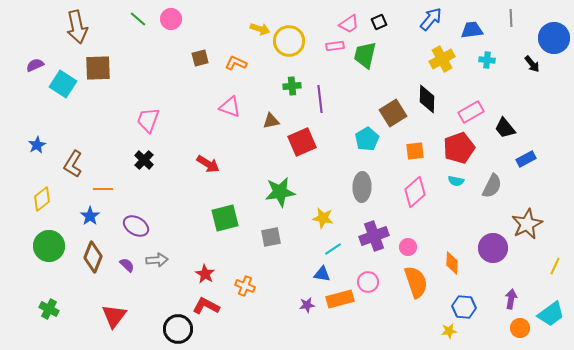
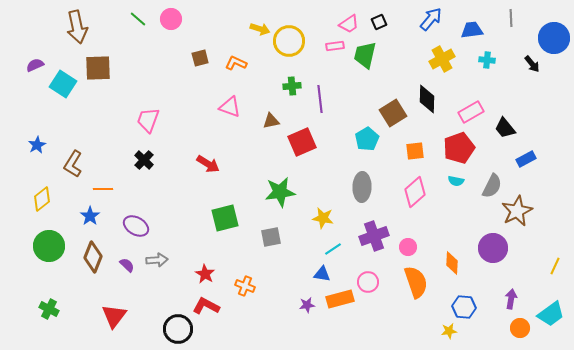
brown star at (527, 224): moved 10 px left, 13 px up
